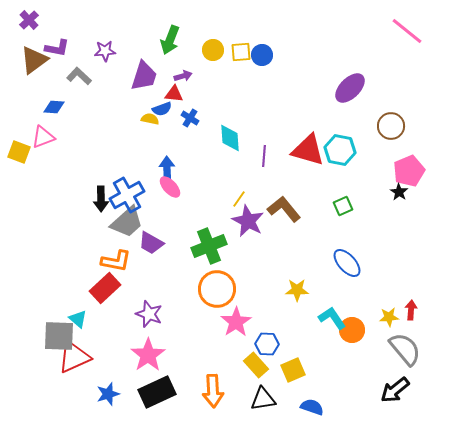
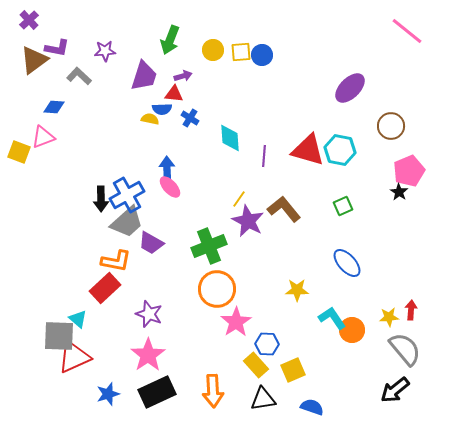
blue semicircle at (162, 109): rotated 18 degrees clockwise
